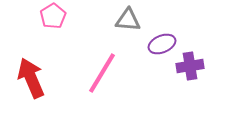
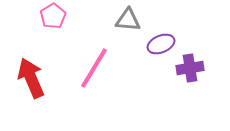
purple ellipse: moved 1 px left
purple cross: moved 2 px down
pink line: moved 8 px left, 5 px up
